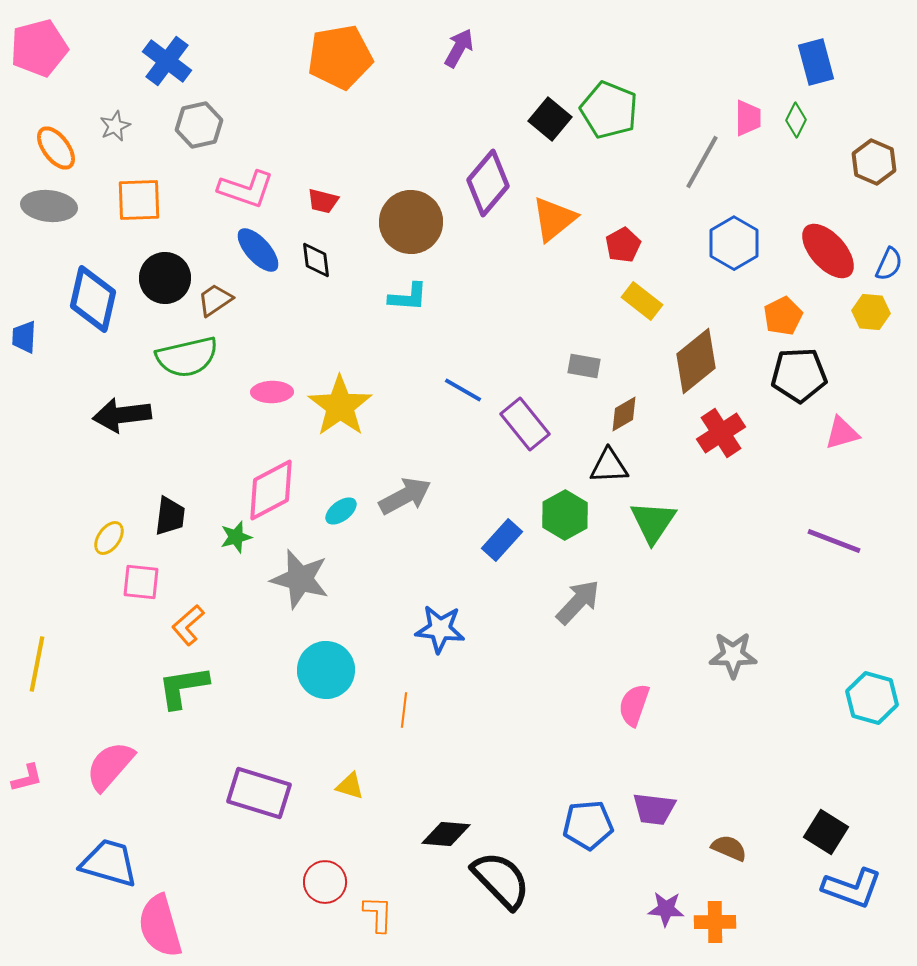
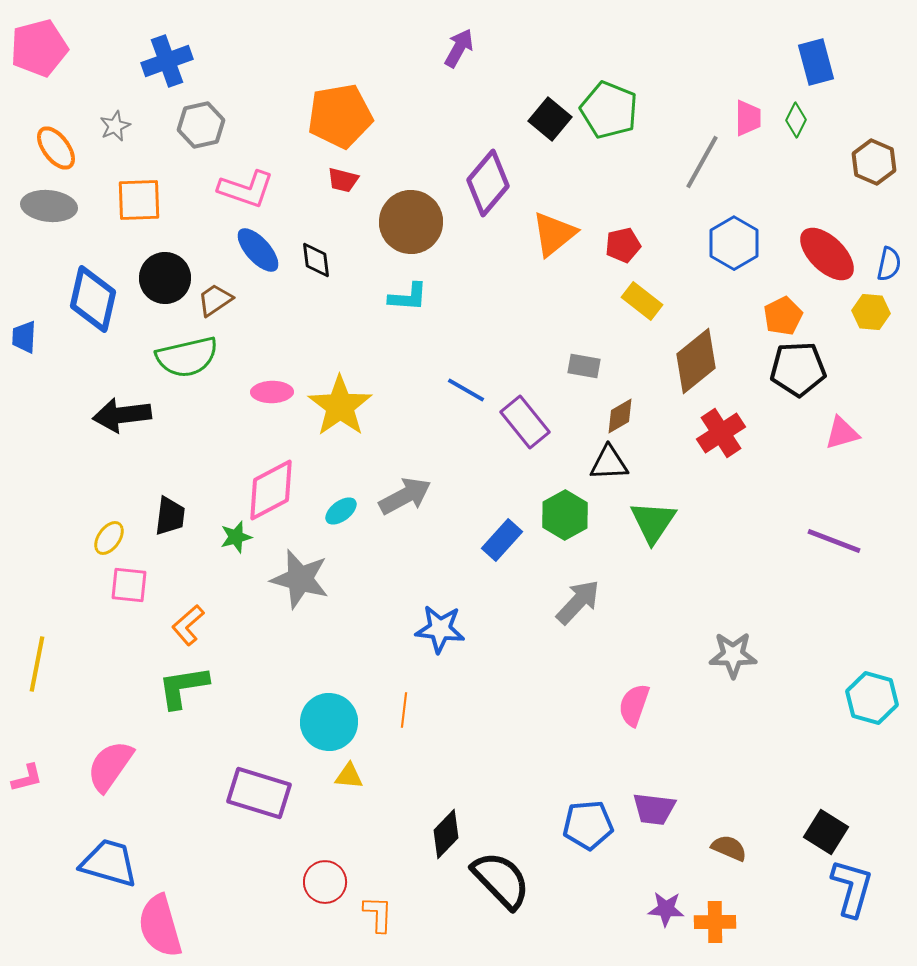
orange pentagon at (340, 57): moved 59 px down
blue cross at (167, 61): rotated 33 degrees clockwise
gray hexagon at (199, 125): moved 2 px right
red trapezoid at (323, 201): moved 20 px right, 21 px up
orange triangle at (554, 219): moved 15 px down
red pentagon at (623, 245): rotated 16 degrees clockwise
red ellipse at (828, 251): moved 1 px left, 3 px down; rotated 4 degrees counterclockwise
blue semicircle at (889, 264): rotated 12 degrees counterclockwise
black pentagon at (799, 375): moved 1 px left, 6 px up
blue line at (463, 390): moved 3 px right
brown diamond at (624, 414): moved 4 px left, 2 px down
purple rectangle at (525, 424): moved 2 px up
black triangle at (609, 466): moved 3 px up
pink square at (141, 582): moved 12 px left, 3 px down
cyan circle at (326, 670): moved 3 px right, 52 px down
pink semicircle at (110, 766): rotated 6 degrees counterclockwise
yellow triangle at (350, 786): moved 1 px left, 10 px up; rotated 12 degrees counterclockwise
black diamond at (446, 834): rotated 51 degrees counterclockwise
blue L-shape at (852, 888): rotated 94 degrees counterclockwise
